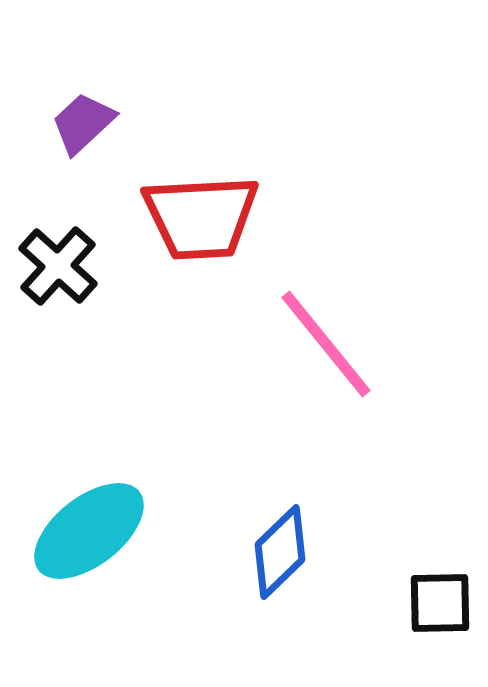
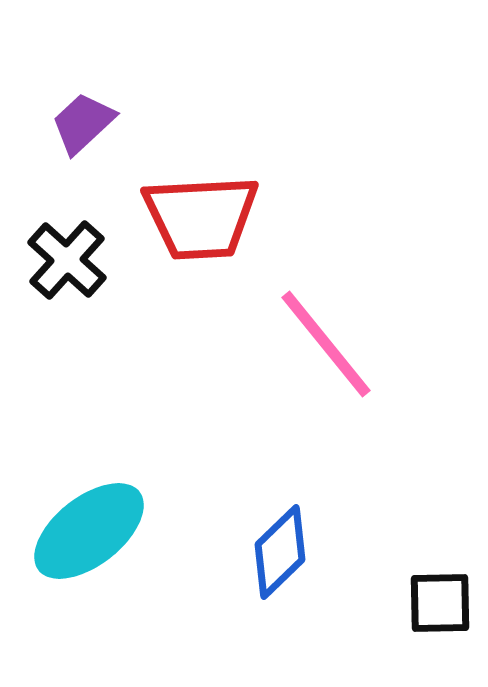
black cross: moved 9 px right, 6 px up
